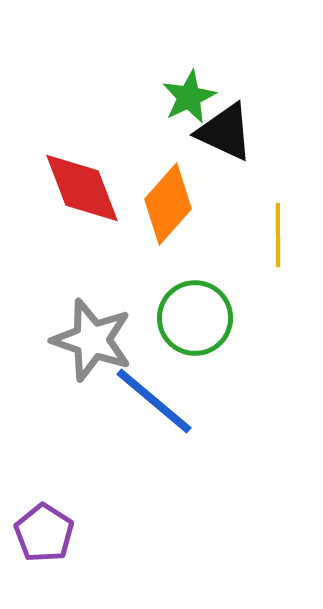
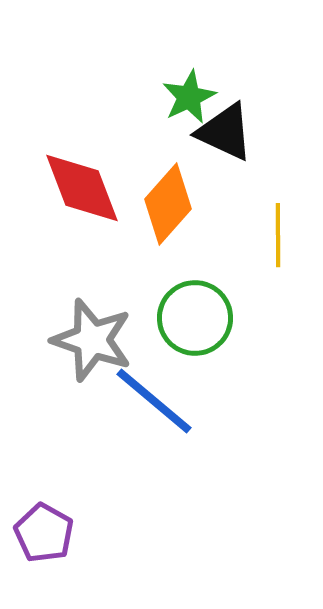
purple pentagon: rotated 4 degrees counterclockwise
